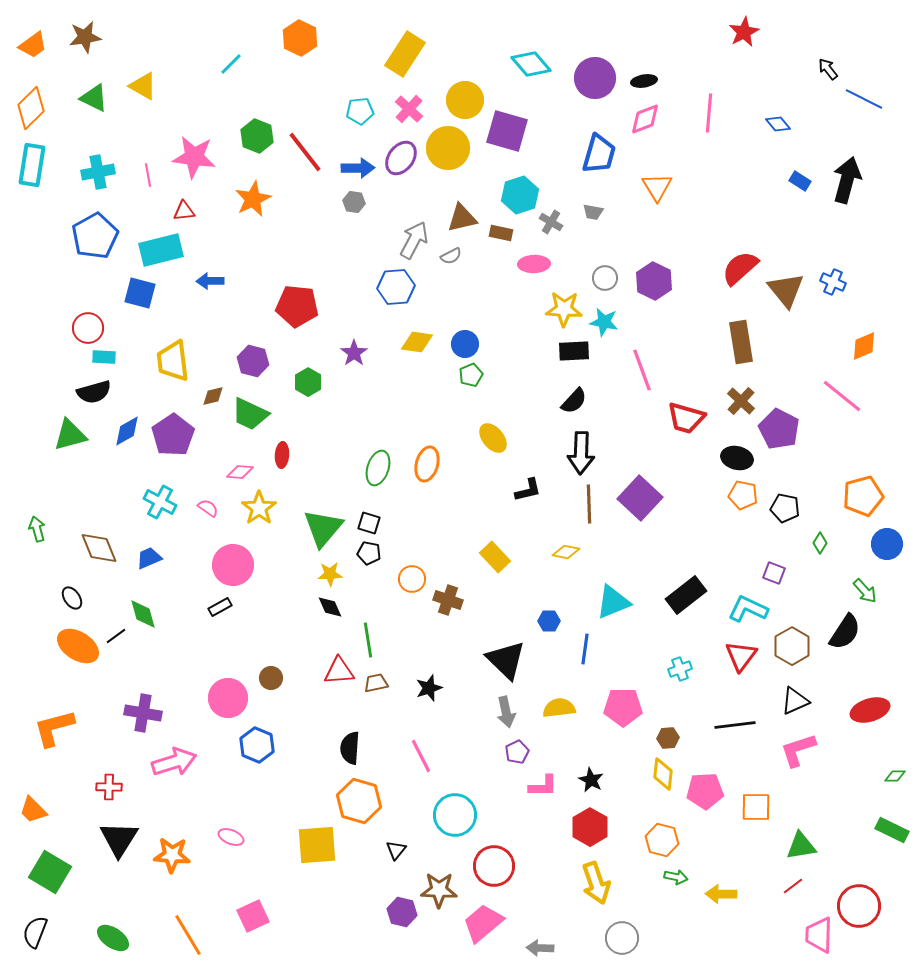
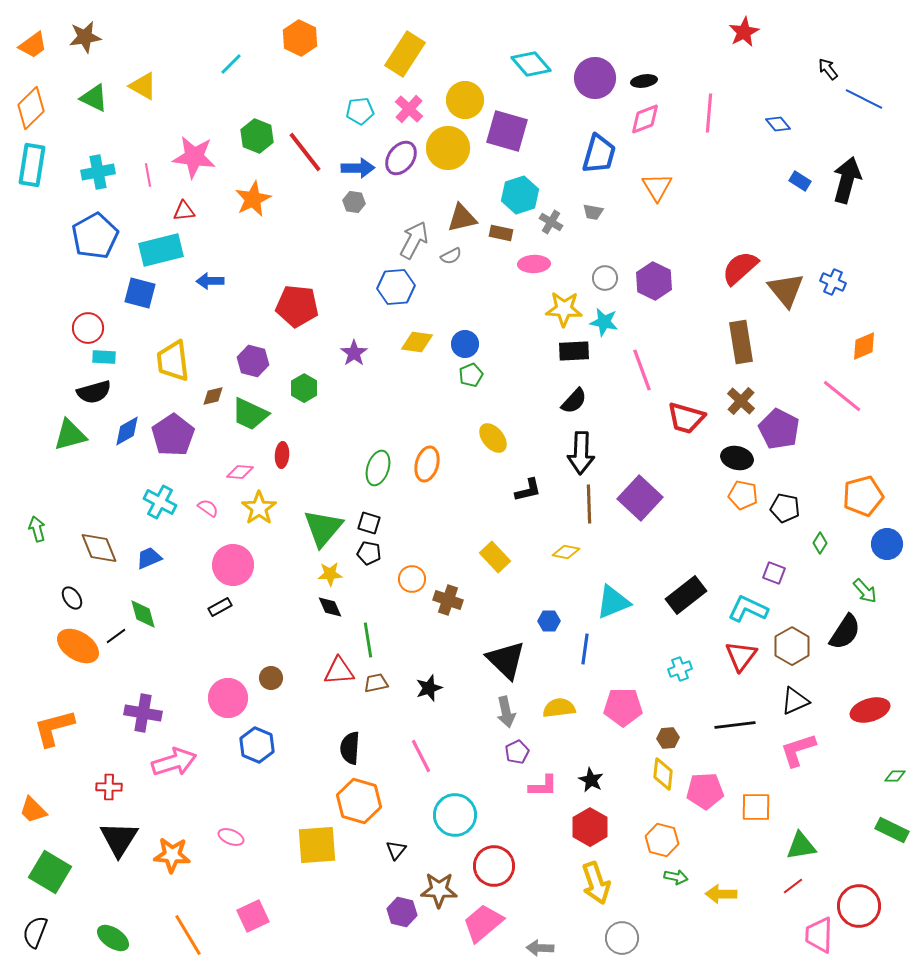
green hexagon at (308, 382): moved 4 px left, 6 px down
